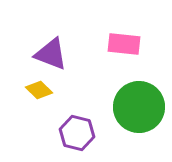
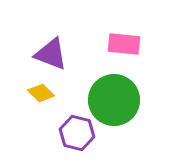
yellow diamond: moved 2 px right, 3 px down
green circle: moved 25 px left, 7 px up
